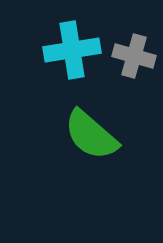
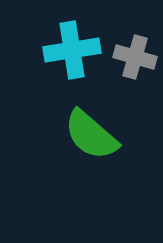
gray cross: moved 1 px right, 1 px down
